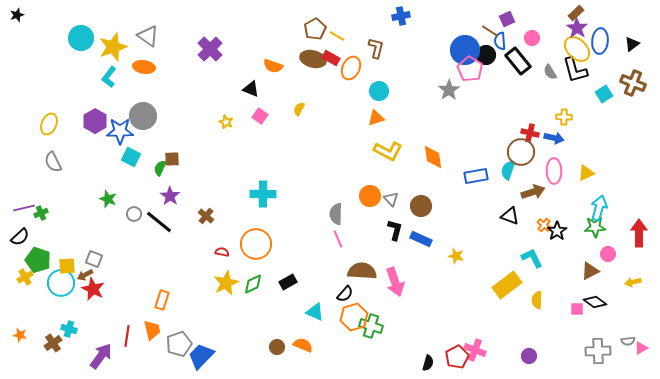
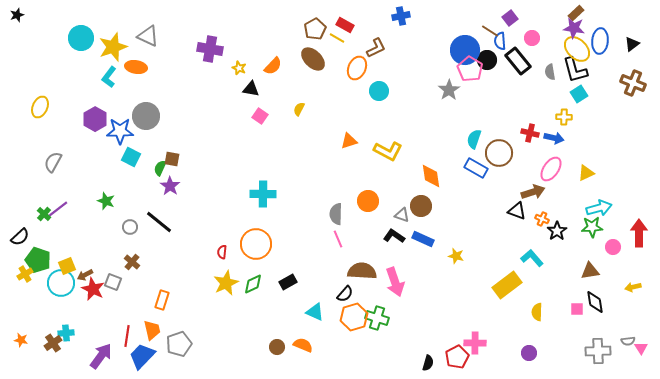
purple square at (507, 19): moved 3 px right, 1 px up; rotated 14 degrees counterclockwise
purple star at (577, 28): moved 3 px left; rotated 25 degrees counterclockwise
gray triangle at (148, 36): rotated 10 degrees counterclockwise
yellow line at (337, 36): moved 2 px down
brown L-shape at (376, 48): rotated 50 degrees clockwise
purple cross at (210, 49): rotated 35 degrees counterclockwise
black circle at (486, 55): moved 1 px right, 5 px down
red rectangle at (331, 58): moved 14 px right, 33 px up
brown ellipse at (313, 59): rotated 30 degrees clockwise
orange semicircle at (273, 66): rotated 66 degrees counterclockwise
orange ellipse at (144, 67): moved 8 px left
orange ellipse at (351, 68): moved 6 px right
gray semicircle at (550, 72): rotated 21 degrees clockwise
black triangle at (251, 89): rotated 12 degrees counterclockwise
cyan square at (604, 94): moved 25 px left
gray circle at (143, 116): moved 3 px right
orange triangle at (376, 118): moved 27 px left, 23 px down
purple hexagon at (95, 121): moved 2 px up
yellow star at (226, 122): moved 13 px right, 54 px up
yellow ellipse at (49, 124): moved 9 px left, 17 px up
brown circle at (521, 152): moved 22 px left, 1 px down
orange diamond at (433, 157): moved 2 px left, 19 px down
brown square at (172, 159): rotated 14 degrees clockwise
gray semicircle at (53, 162): rotated 55 degrees clockwise
cyan semicircle at (508, 170): moved 34 px left, 31 px up
pink ellipse at (554, 171): moved 3 px left, 2 px up; rotated 35 degrees clockwise
blue rectangle at (476, 176): moved 8 px up; rotated 40 degrees clockwise
purple star at (170, 196): moved 10 px up
orange circle at (370, 196): moved 2 px left, 5 px down
green star at (108, 199): moved 2 px left, 2 px down
gray triangle at (391, 199): moved 11 px right, 16 px down; rotated 28 degrees counterclockwise
purple line at (24, 208): moved 34 px right, 1 px down; rotated 25 degrees counterclockwise
cyan arrow at (599, 208): rotated 60 degrees clockwise
green cross at (41, 213): moved 3 px right, 1 px down; rotated 24 degrees counterclockwise
gray circle at (134, 214): moved 4 px left, 13 px down
brown cross at (206, 216): moved 74 px left, 46 px down
black triangle at (510, 216): moved 7 px right, 5 px up
orange cross at (544, 225): moved 2 px left, 6 px up; rotated 16 degrees counterclockwise
green star at (595, 227): moved 3 px left
black L-shape at (395, 230): moved 1 px left, 6 px down; rotated 70 degrees counterclockwise
blue rectangle at (421, 239): moved 2 px right
red semicircle at (222, 252): rotated 96 degrees counterclockwise
pink circle at (608, 254): moved 5 px right, 7 px up
cyan L-shape at (532, 258): rotated 15 degrees counterclockwise
gray square at (94, 259): moved 19 px right, 23 px down
yellow square at (67, 266): rotated 18 degrees counterclockwise
brown triangle at (590, 271): rotated 18 degrees clockwise
yellow cross at (25, 277): moved 3 px up
yellow arrow at (633, 282): moved 5 px down
yellow semicircle at (537, 300): moved 12 px down
black diamond at (595, 302): rotated 45 degrees clockwise
green cross at (371, 326): moved 6 px right, 8 px up
cyan cross at (69, 329): moved 3 px left, 4 px down; rotated 21 degrees counterclockwise
orange star at (20, 335): moved 1 px right, 5 px down
pink triangle at (641, 348): rotated 32 degrees counterclockwise
pink cross at (475, 350): moved 7 px up; rotated 20 degrees counterclockwise
blue trapezoid at (201, 356): moved 59 px left
purple circle at (529, 356): moved 3 px up
